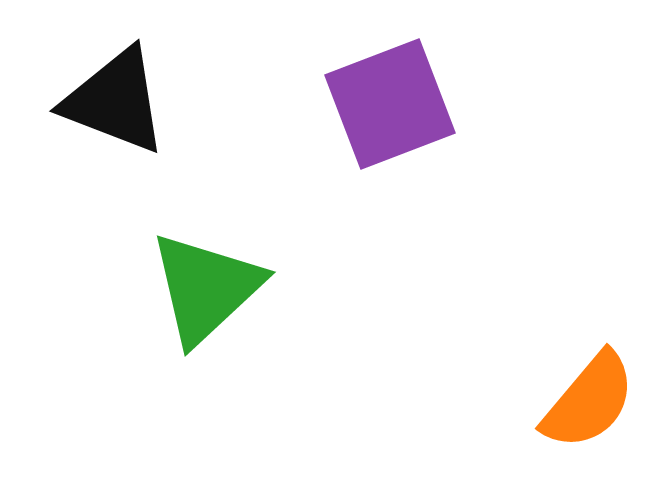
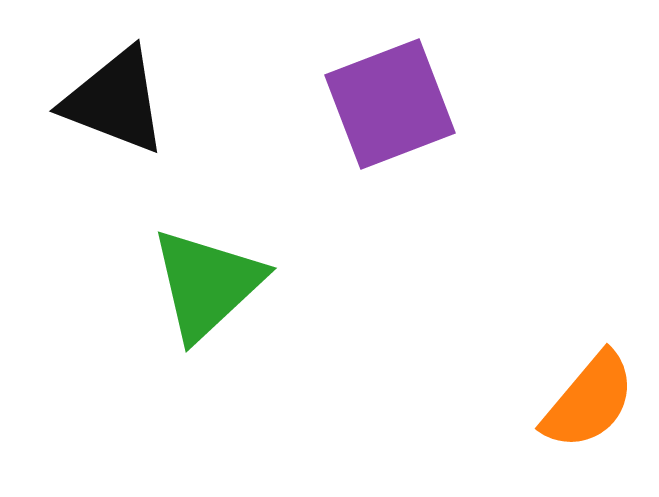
green triangle: moved 1 px right, 4 px up
